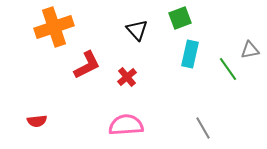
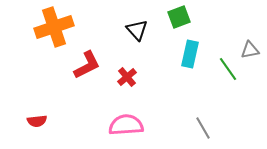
green square: moved 1 px left, 1 px up
